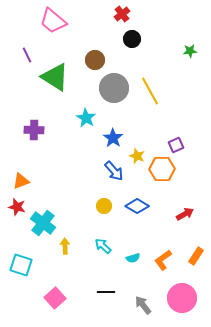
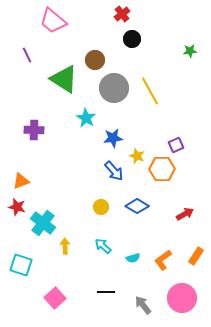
green triangle: moved 9 px right, 2 px down
blue star: rotated 30 degrees clockwise
yellow circle: moved 3 px left, 1 px down
